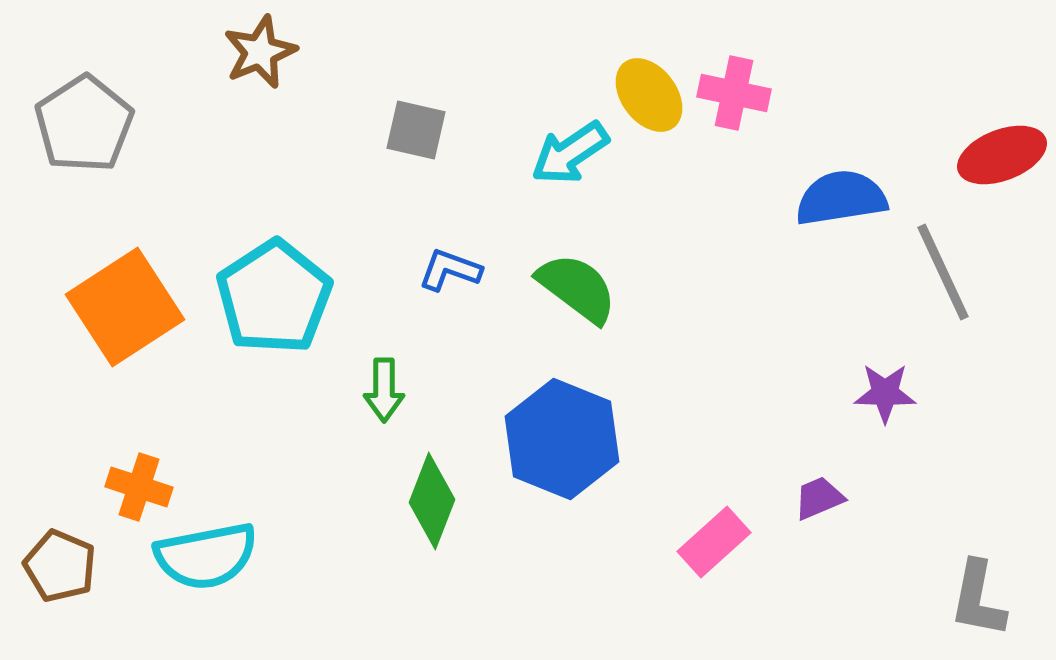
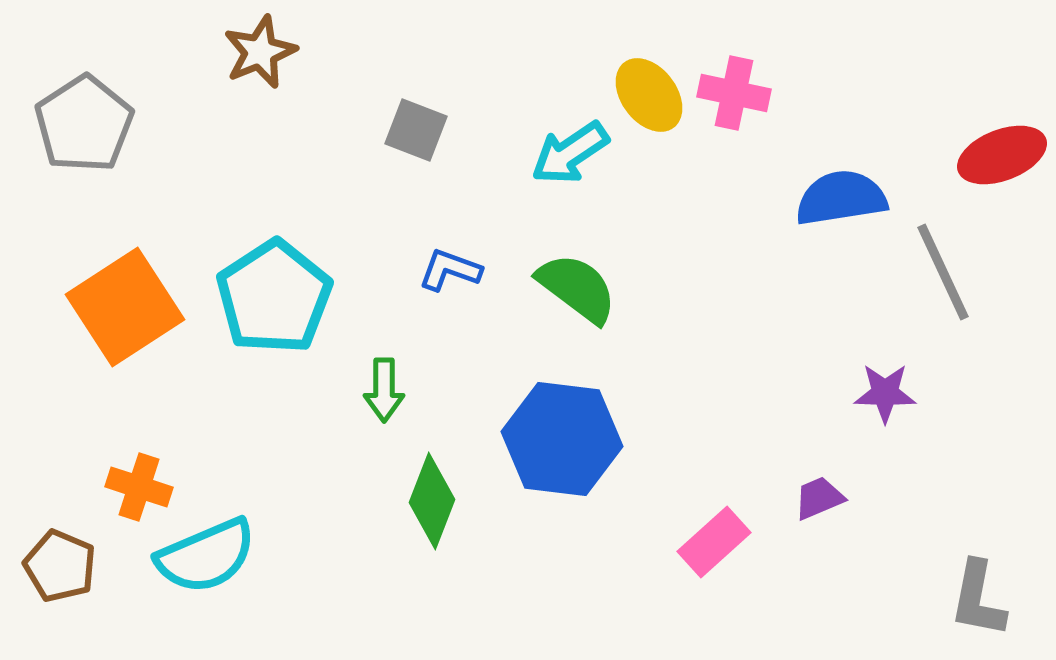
gray square: rotated 8 degrees clockwise
blue hexagon: rotated 15 degrees counterclockwise
cyan semicircle: rotated 12 degrees counterclockwise
